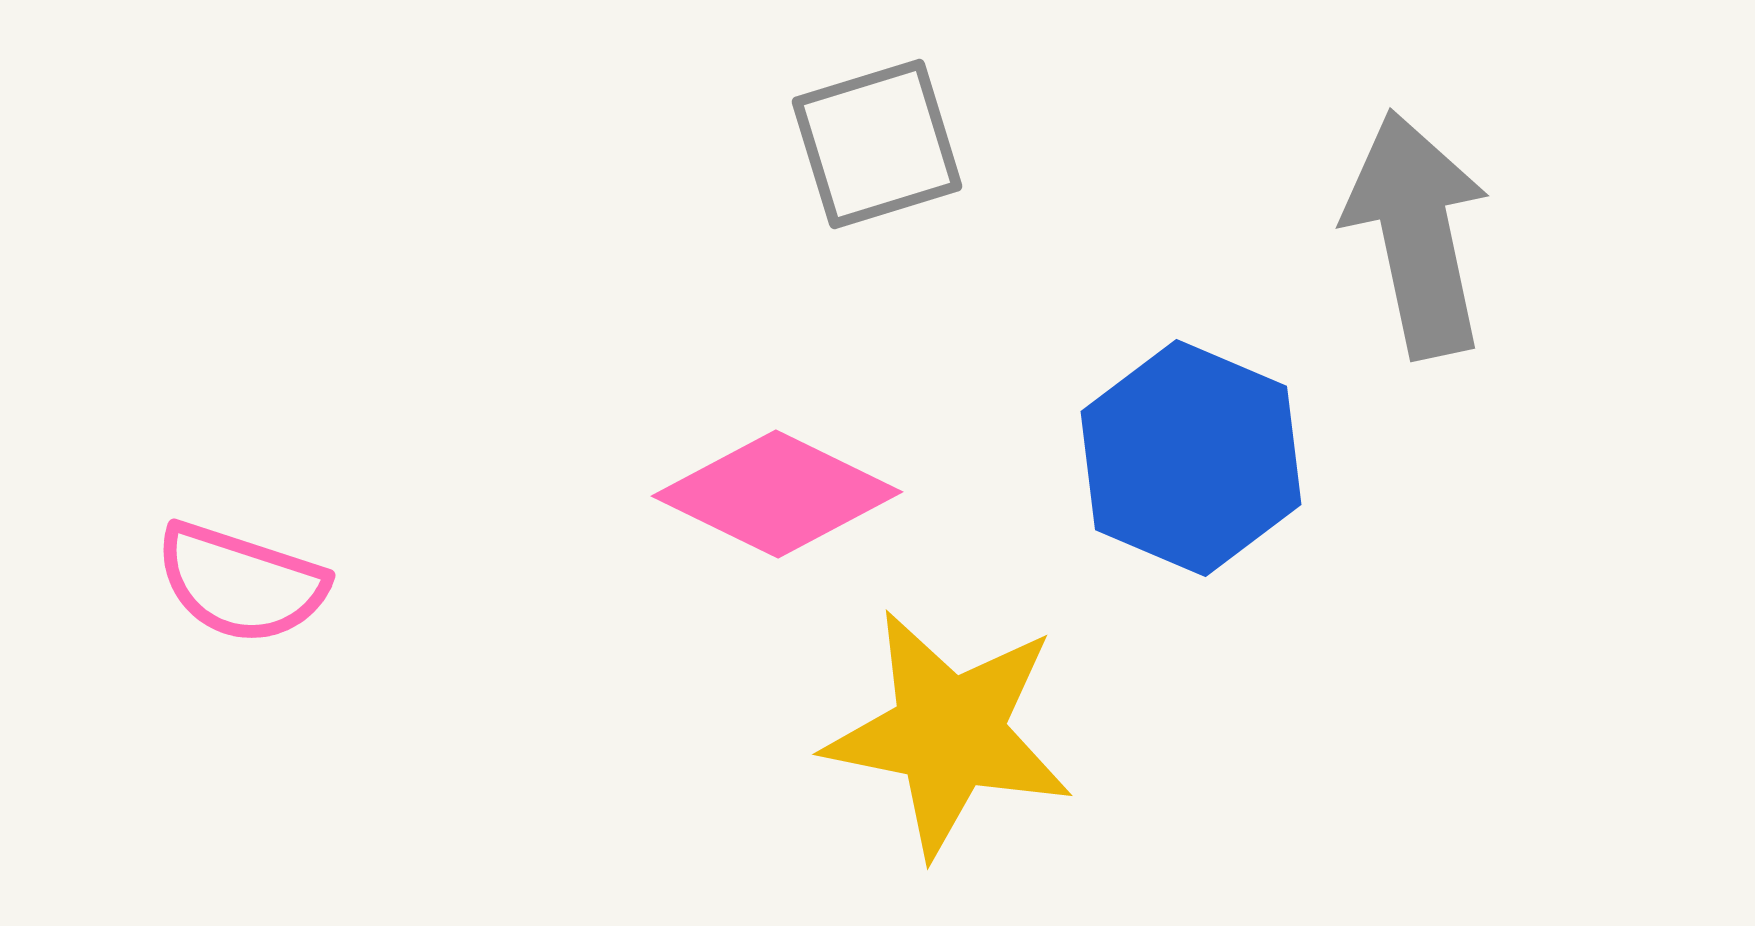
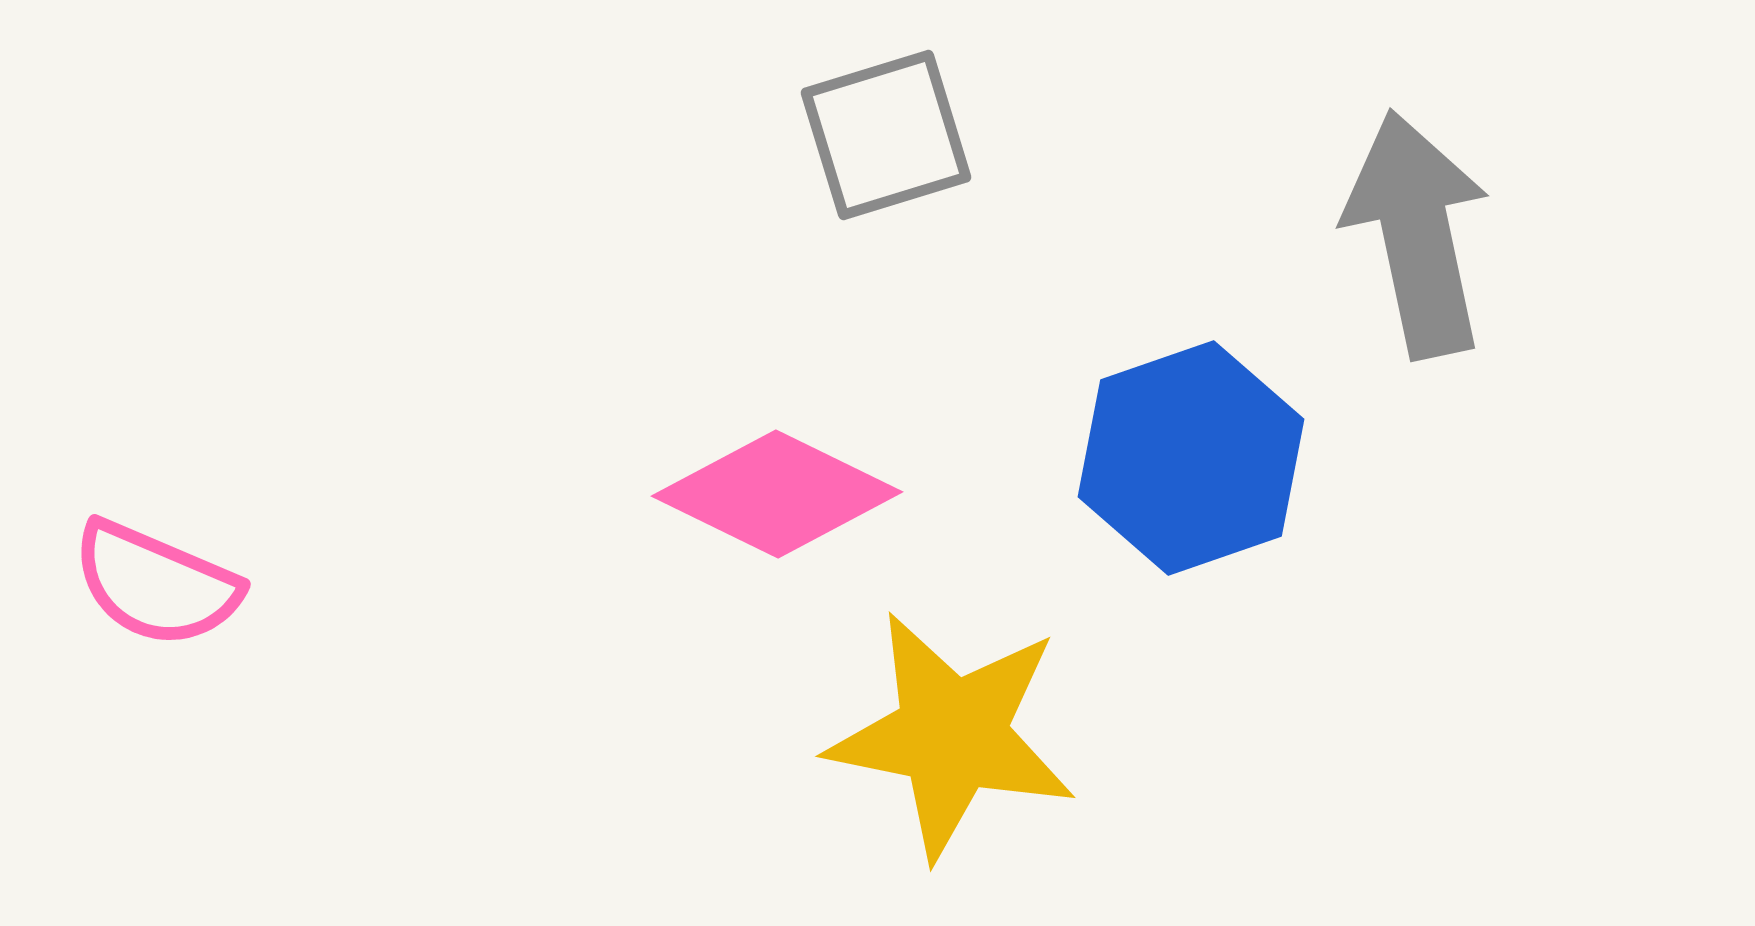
gray square: moved 9 px right, 9 px up
blue hexagon: rotated 18 degrees clockwise
pink semicircle: moved 85 px left, 1 px down; rotated 5 degrees clockwise
yellow star: moved 3 px right, 2 px down
